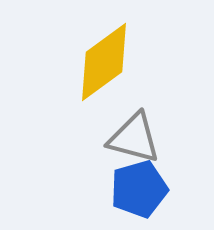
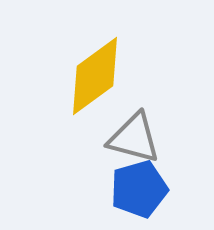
yellow diamond: moved 9 px left, 14 px down
